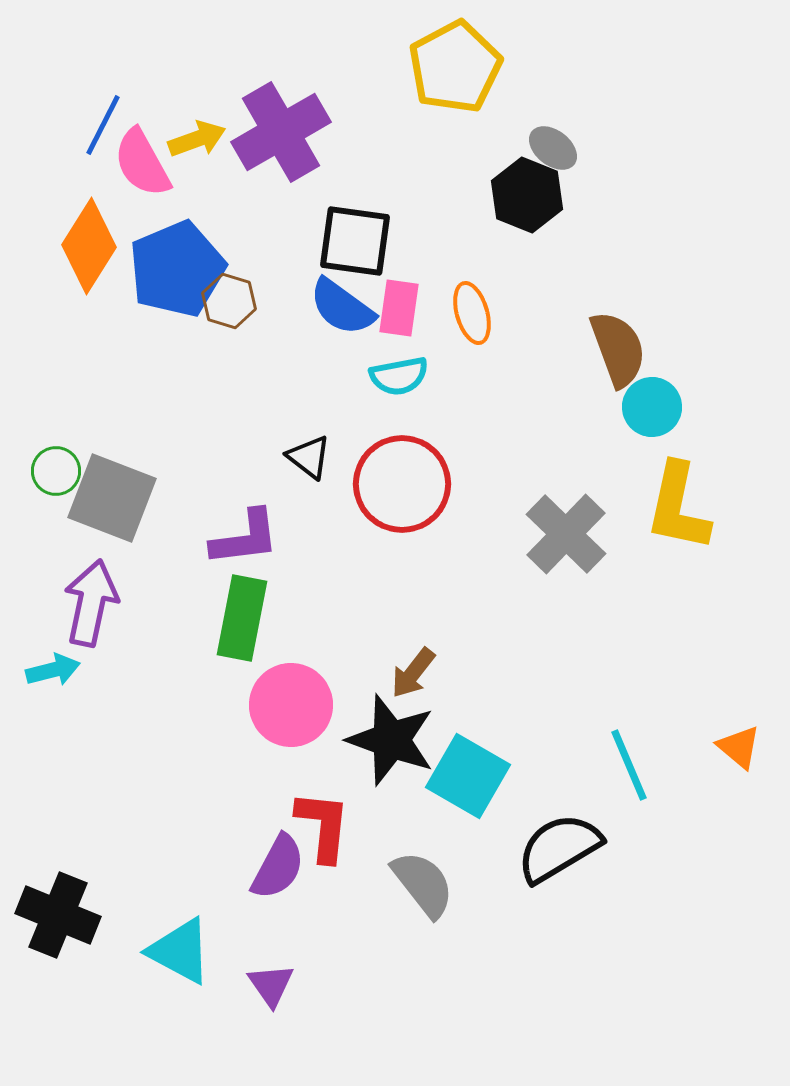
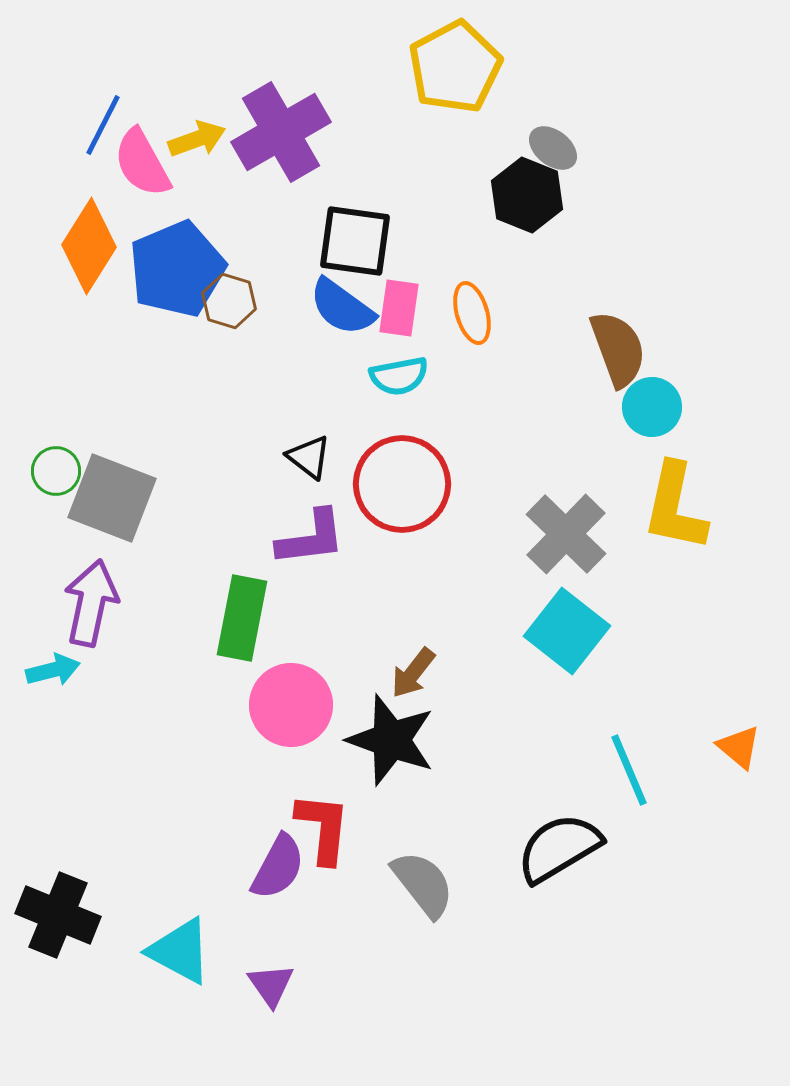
yellow L-shape: moved 3 px left
purple L-shape: moved 66 px right
cyan line: moved 5 px down
cyan square: moved 99 px right, 145 px up; rotated 8 degrees clockwise
red L-shape: moved 2 px down
